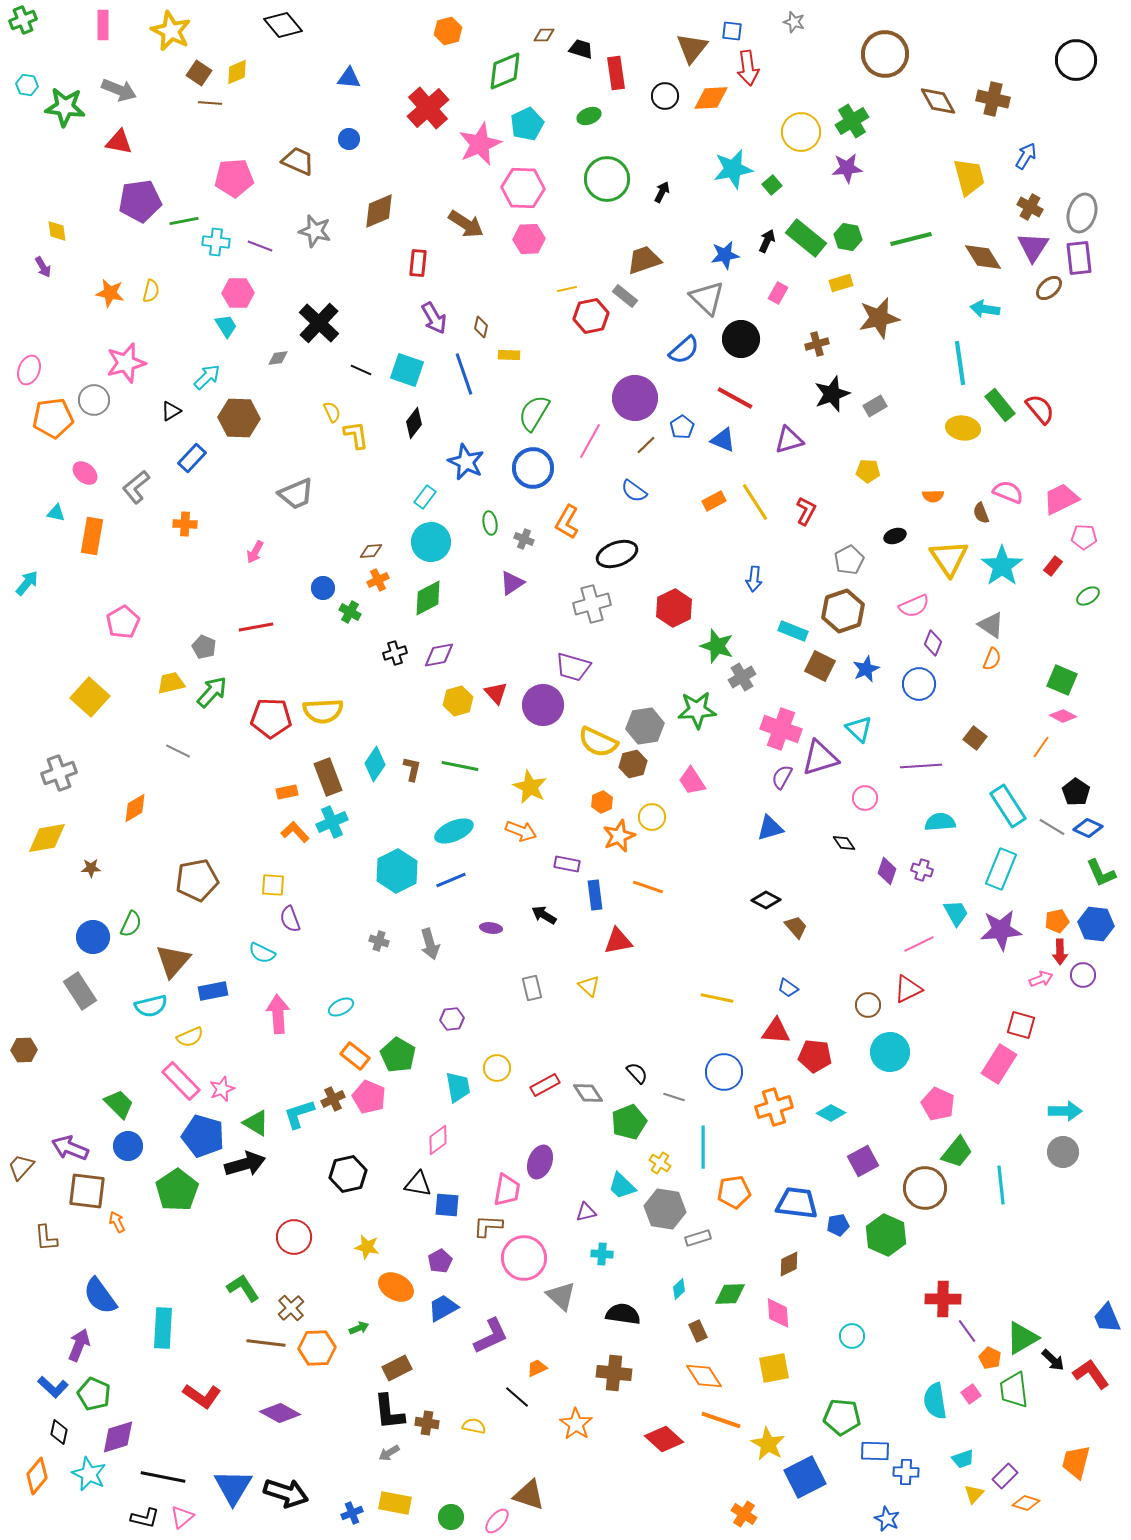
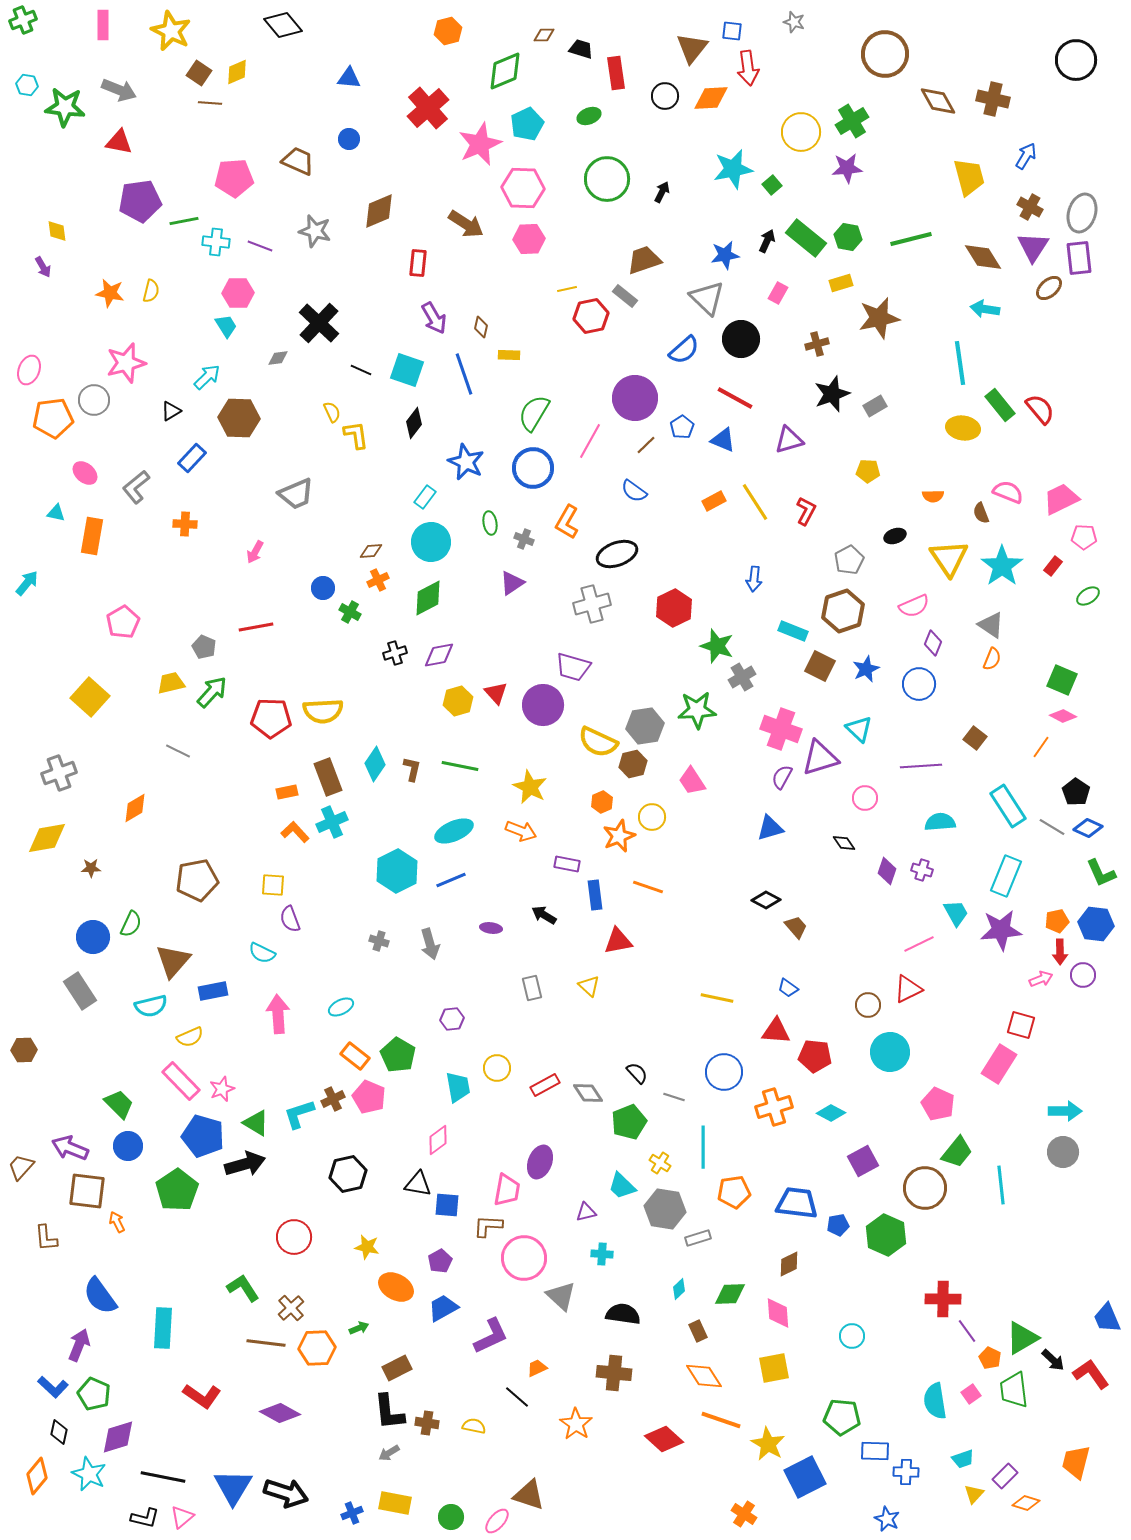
cyan rectangle at (1001, 869): moved 5 px right, 7 px down
